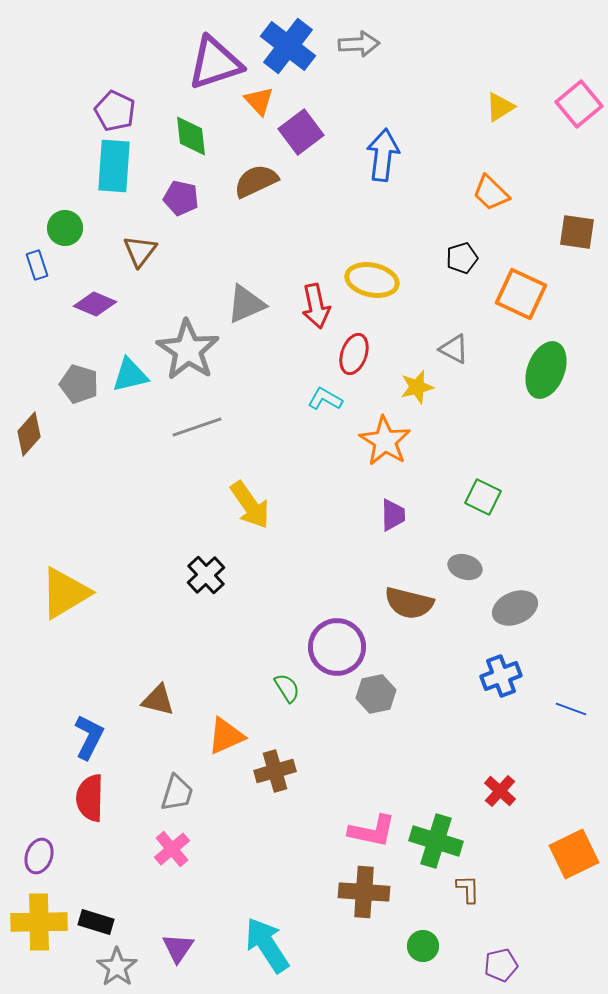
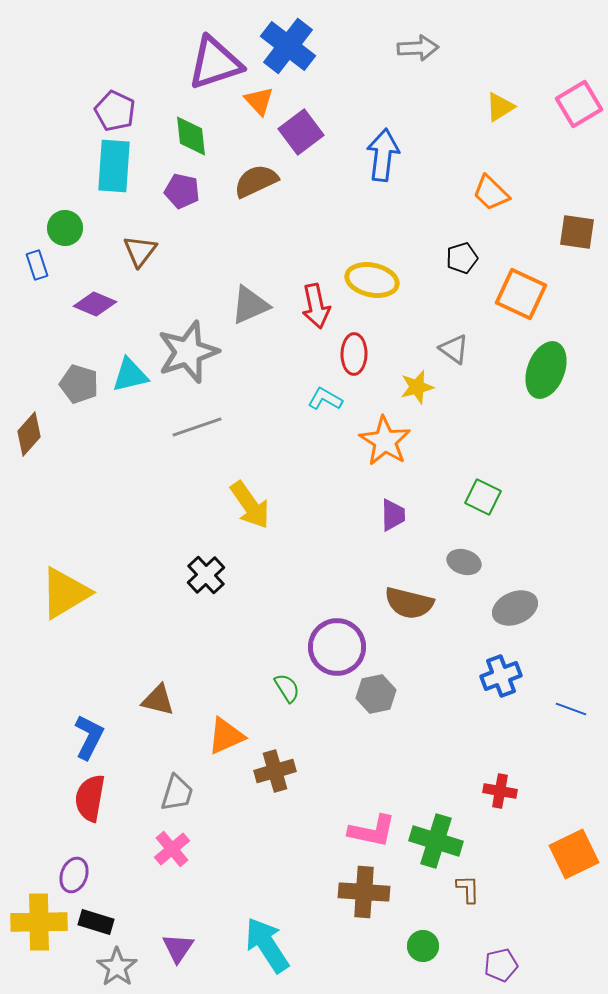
gray arrow at (359, 44): moved 59 px right, 4 px down
pink square at (579, 104): rotated 9 degrees clockwise
purple pentagon at (181, 198): moved 1 px right, 7 px up
gray triangle at (246, 304): moved 4 px right, 1 px down
gray triangle at (454, 349): rotated 8 degrees clockwise
gray star at (188, 350): moved 2 px down; rotated 20 degrees clockwise
red ellipse at (354, 354): rotated 18 degrees counterclockwise
gray ellipse at (465, 567): moved 1 px left, 5 px up
red cross at (500, 791): rotated 32 degrees counterclockwise
red semicircle at (90, 798): rotated 9 degrees clockwise
purple ellipse at (39, 856): moved 35 px right, 19 px down
